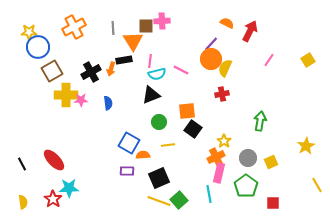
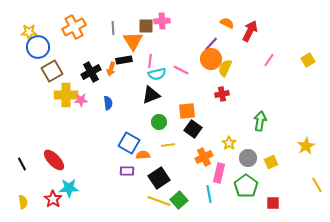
yellow star at (224, 141): moved 5 px right, 2 px down
orange cross at (216, 157): moved 12 px left
black square at (159, 178): rotated 10 degrees counterclockwise
